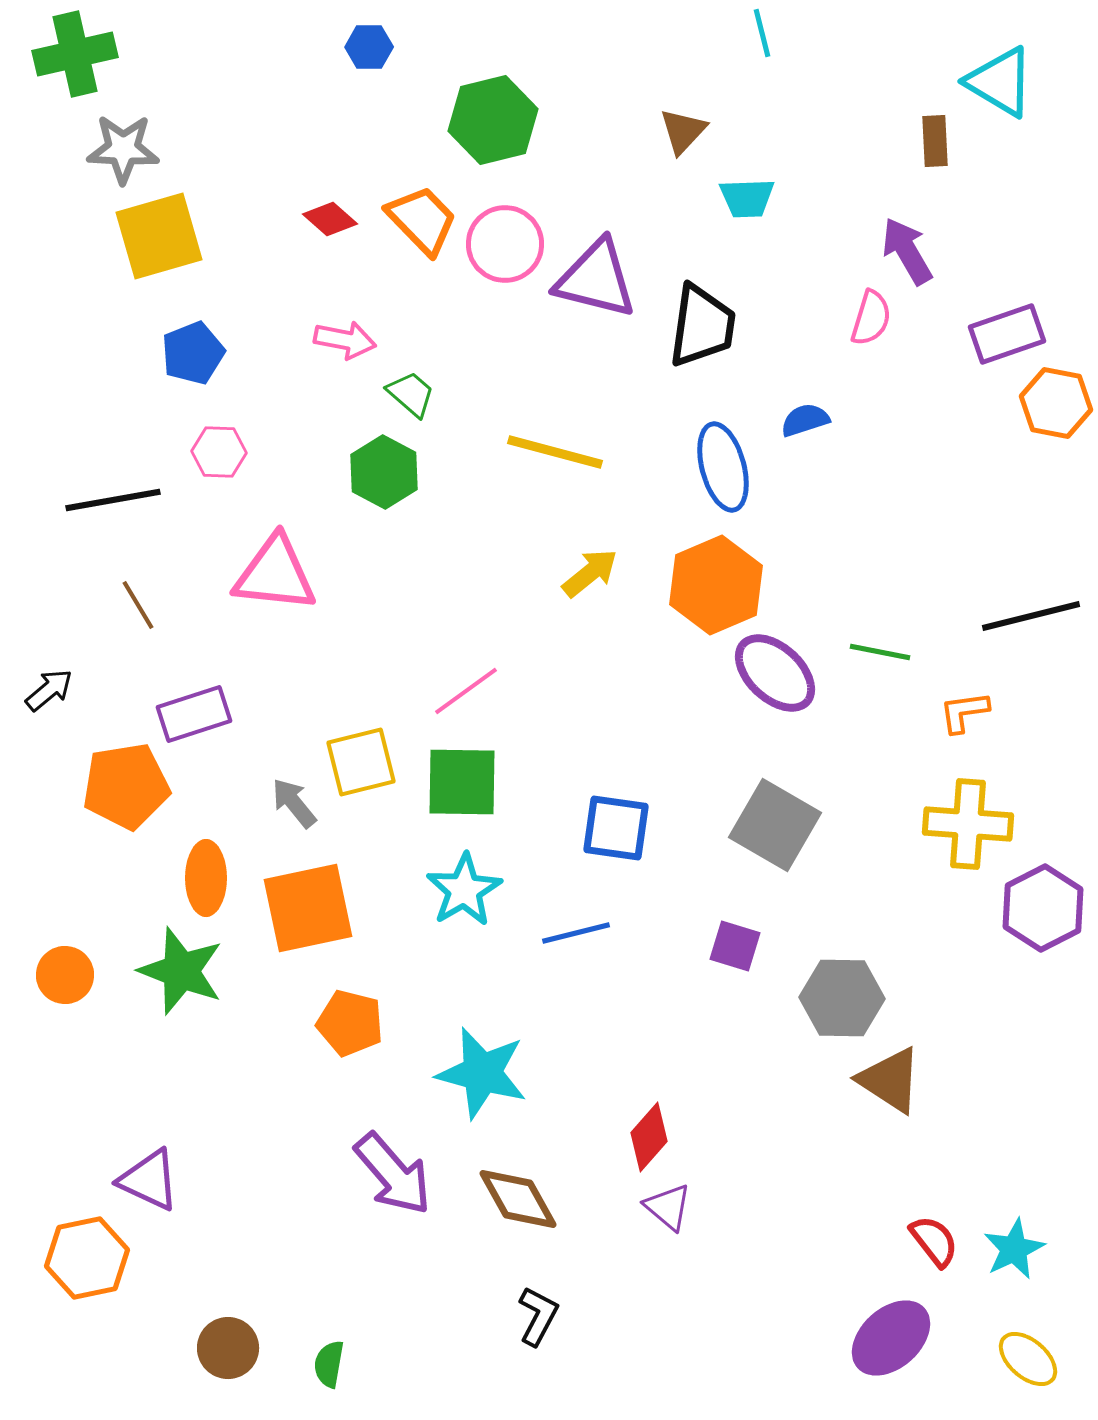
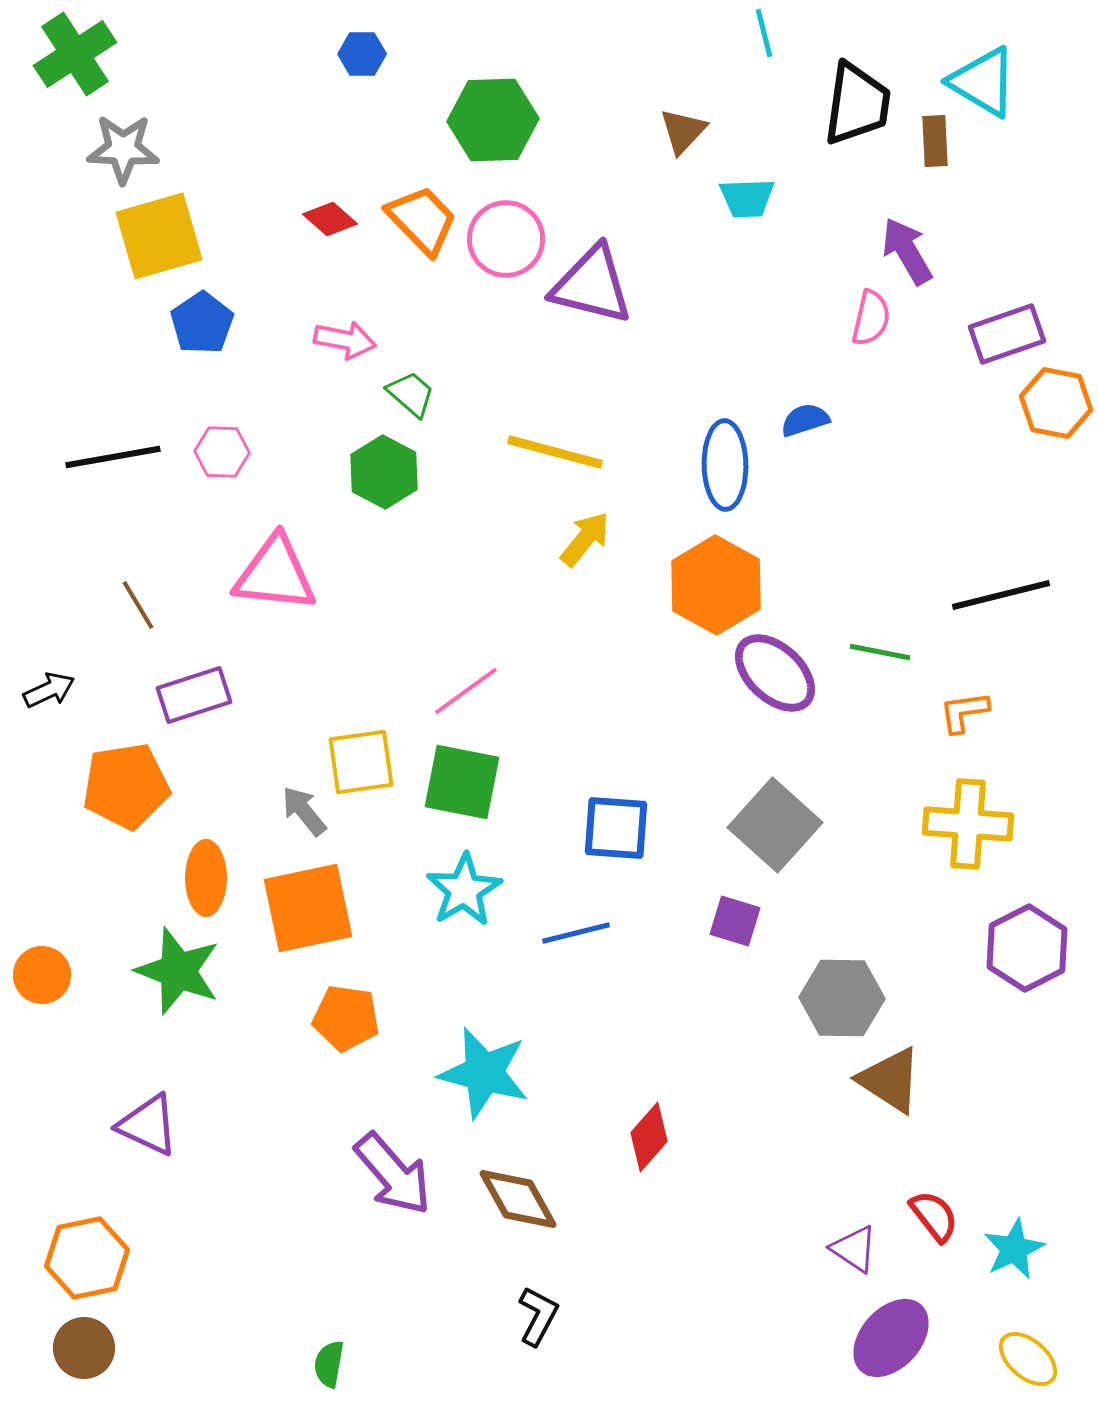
cyan line at (762, 33): moved 2 px right
blue hexagon at (369, 47): moved 7 px left, 7 px down
green cross at (75, 54): rotated 20 degrees counterclockwise
cyan triangle at (1000, 82): moved 17 px left
green hexagon at (493, 120): rotated 12 degrees clockwise
pink circle at (505, 244): moved 1 px right, 5 px up
purple triangle at (596, 279): moved 4 px left, 6 px down
pink semicircle at (871, 318): rotated 4 degrees counterclockwise
black trapezoid at (702, 326): moved 155 px right, 222 px up
blue pentagon at (193, 353): moved 9 px right, 30 px up; rotated 12 degrees counterclockwise
pink hexagon at (219, 452): moved 3 px right
blue ellipse at (723, 467): moved 2 px right, 2 px up; rotated 14 degrees clockwise
black line at (113, 500): moved 43 px up
yellow arrow at (590, 573): moved 5 px left, 34 px up; rotated 12 degrees counterclockwise
orange hexagon at (716, 585): rotated 8 degrees counterclockwise
black line at (1031, 616): moved 30 px left, 21 px up
black arrow at (49, 690): rotated 15 degrees clockwise
purple rectangle at (194, 714): moved 19 px up
yellow square at (361, 762): rotated 6 degrees clockwise
green square at (462, 782): rotated 10 degrees clockwise
gray arrow at (294, 803): moved 10 px right, 8 px down
gray square at (775, 825): rotated 12 degrees clockwise
blue square at (616, 828): rotated 4 degrees counterclockwise
purple hexagon at (1043, 908): moved 16 px left, 40 px down
purple square at (735, 946): moved 25 px up
green star at (181, 971): moved 3 px left
orange circle at (65, 975): moved 23 px left
orange pentagon at (350, 1023): moved 4 px left, 5 px up; rotated 6 degrees counterclockwise
cyan star at (482, 1073): moved 2 px right
purple triangle at (149, 1180): moved 1 px left, 55 px up
purple triangle at (668, 1207): moved 186 px right, 42 px down; rotated 6 degrees counterclockwise
red semicircle at (934, 1241): moved 25 px up
purple ellipse at (891, 1338): rotated 6 degrees counterclockwise
brown circle at (228, 1348): moved 144 px left
